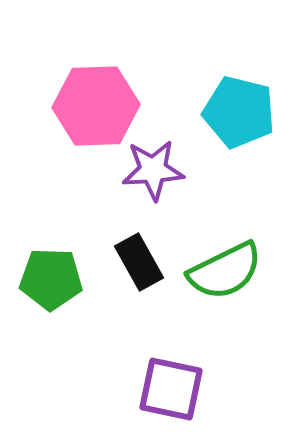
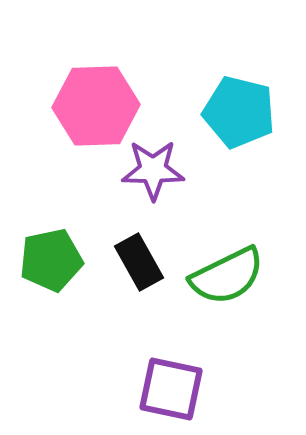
purple star: rotated 4 degrees clockwise
green semicircle: moved 2 px right, 5 px down
green pentagon: moved 19 px up; rotated 14 degrees counterclockwise
